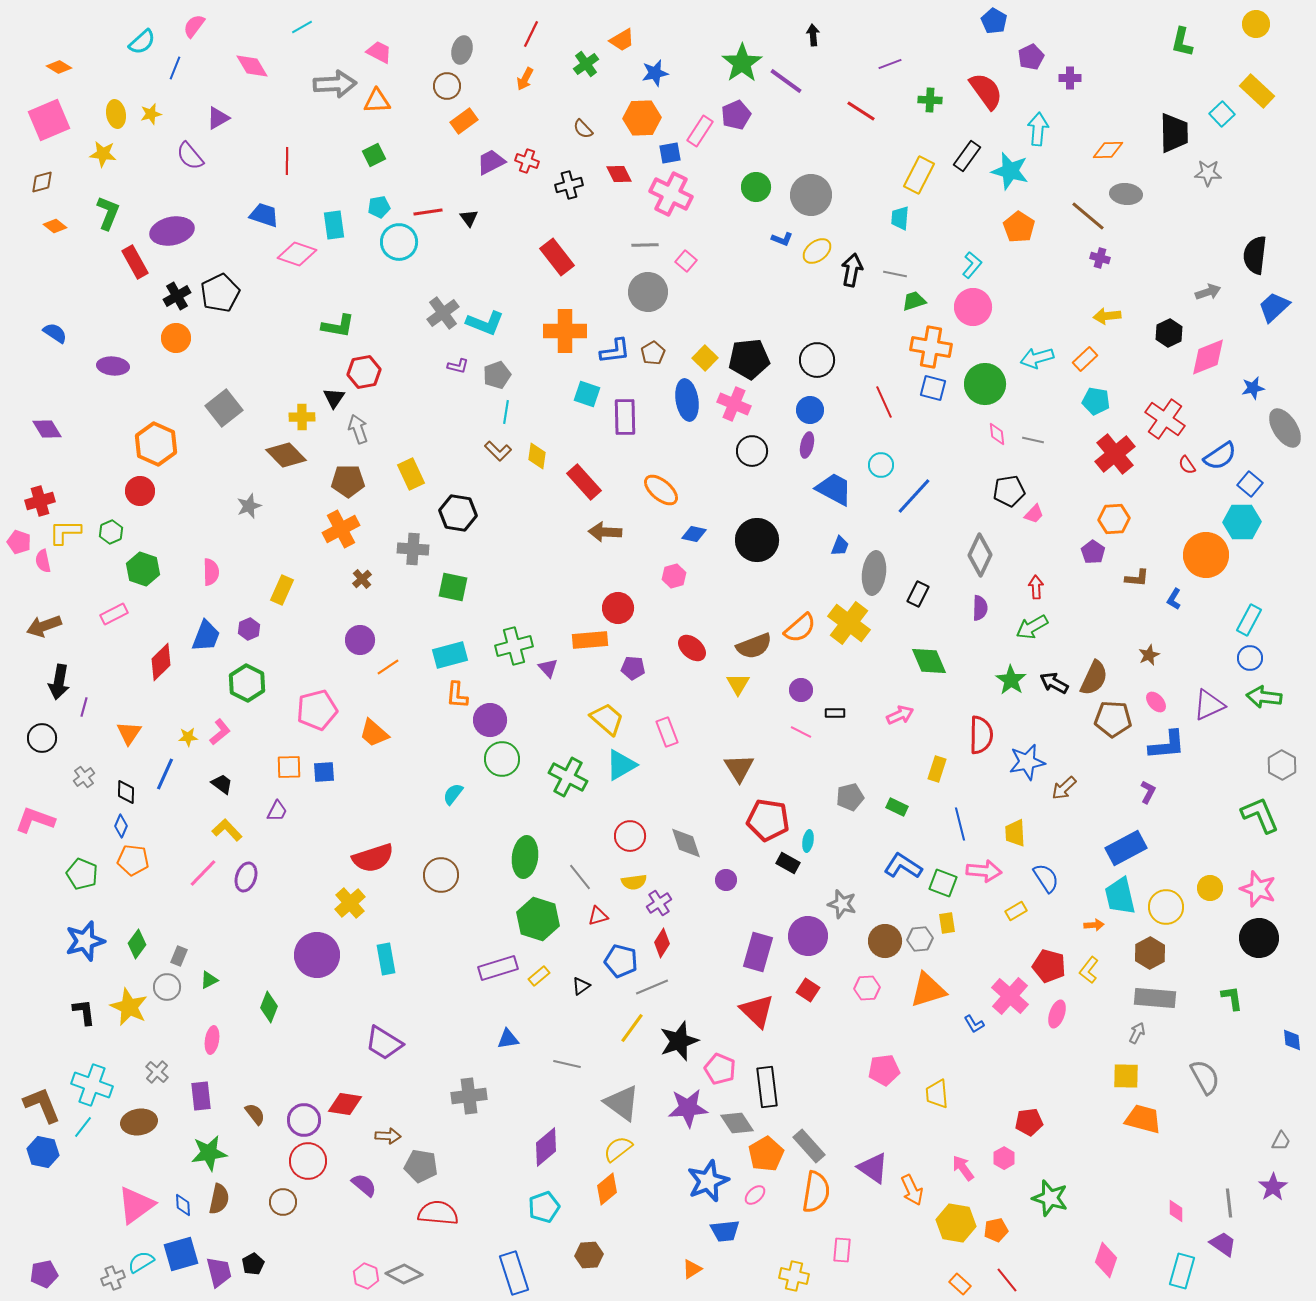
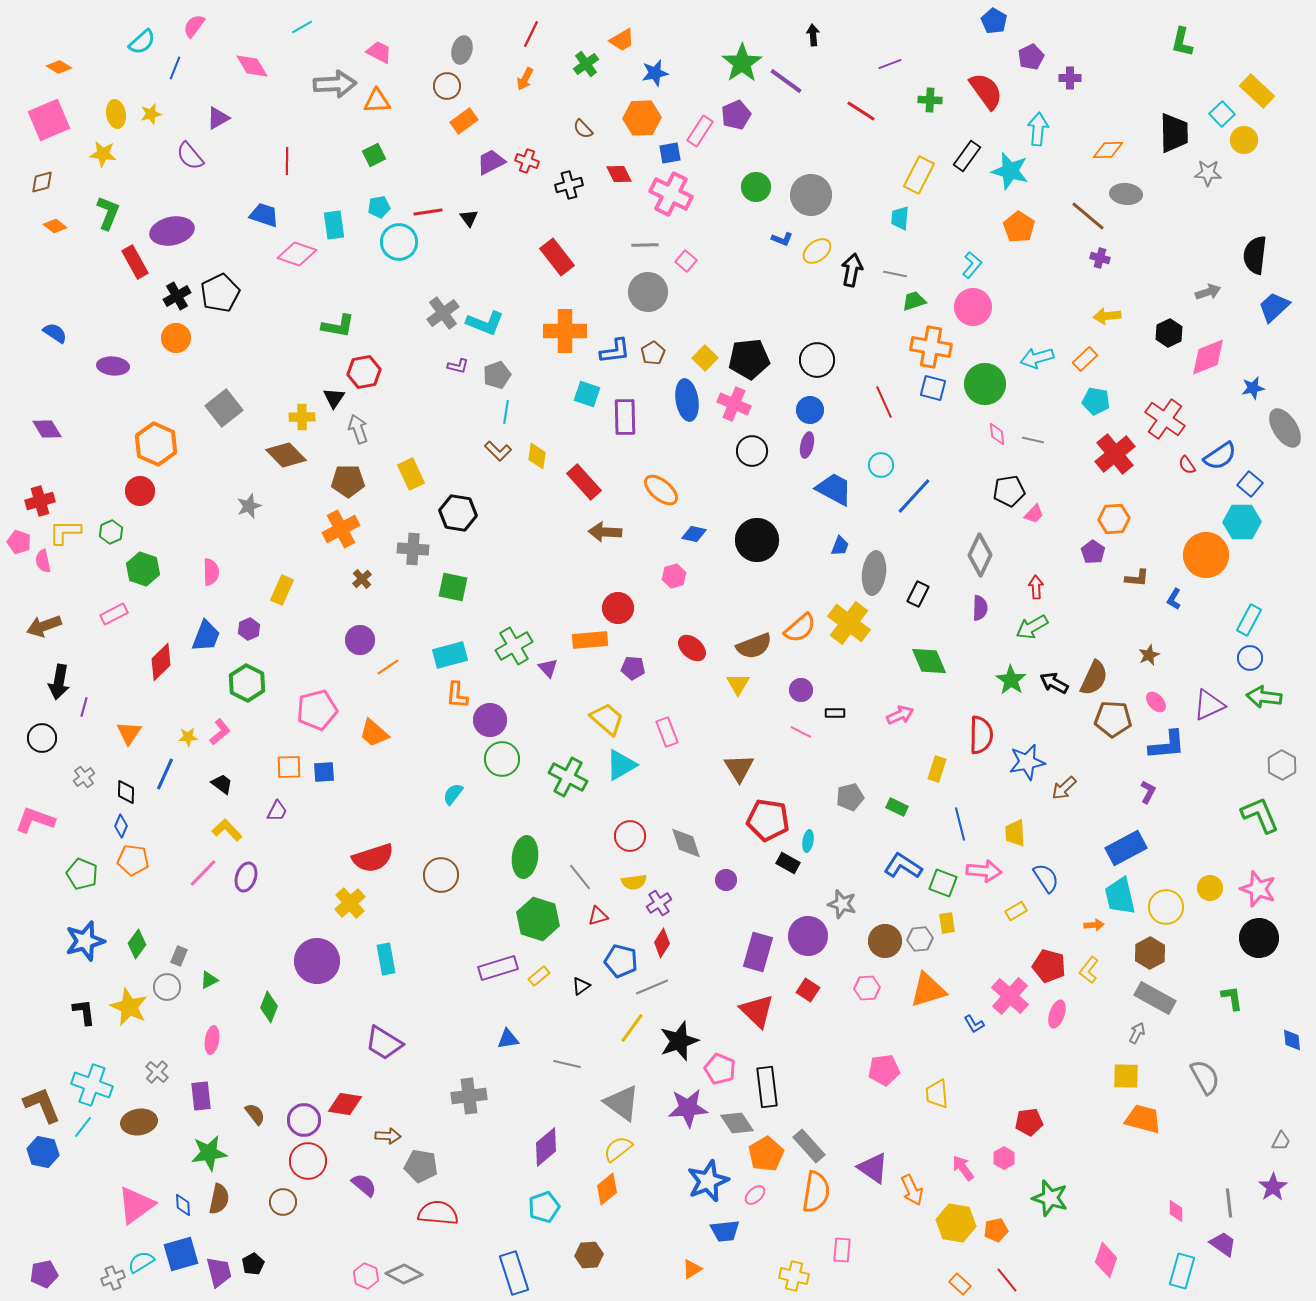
yellow circle at (1256, 24): moved 12 px left, 116 px down
green cross at (514, 646): rotated 15 degrees counterclockwise
purple circle at (317, 955): moved 6 px down
gray rectangle at (1155, 998): rotated 24 degrees clockwise
